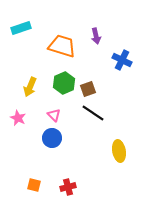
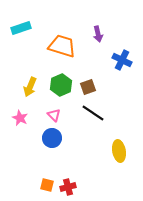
purple arrow: moved 2 px right, 2 px up
green hexagon: moved 3 px left, 2 px down
brown square: moved 2 px up
pink star: moved 2 px right
orange square: moved 13 px right
